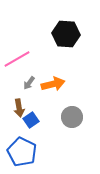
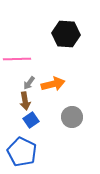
pink line: rotated 28 degrees clockwise
brown arrow: moved 6 px right, 7 px up
